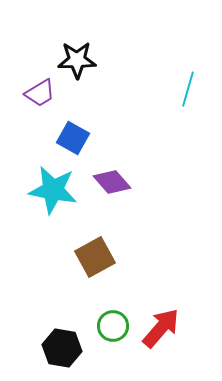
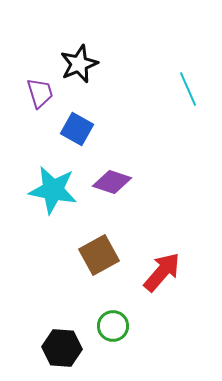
black star: moved 2 px right, 4 px down; rotated 21 degrees counterclockwise
cyan line: rotated 40 degrees counterclockwise
purple trapezoid: rotated 76 degrees counterclockwise
blue square: moved 4 px right, 9 px up
purple diamond: rotated 30 degrees counterclockwise
brown square: moved 4 px right, 2 px up
red arrow: moved 1 px right, 56 px up
black hexagon: rotated 6 degrees counterclockwise
